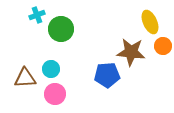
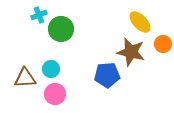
cyan cross: moved 2 px right
yellow ellipse: moved 10 px left; rotated 20 degrees counterclockwise
orange circle: moved 2 px up
brown star: rotated 8 degrees clockwise
